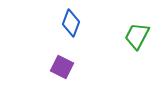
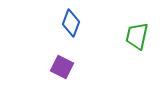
green trapezoid: rotated 16 degrees counterclockwise
